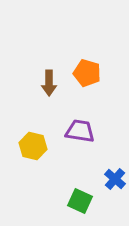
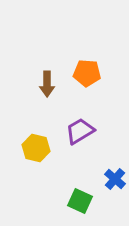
orange pentagon: rotated 12 degrees counterclockwise
brown arrow: moved 2 px left, 1 px down
purple trapezoid: rotated 40 degrees counterclockwise
yellow hexagon: moved 3 px right, 2 px down
